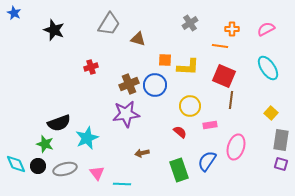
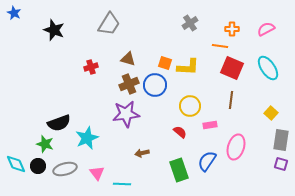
brown triangle: moved 10 px left, 20 px down
orange square: moved 3 px down; rotated 16 degrees clockwise
red square: moved 8 px right, 8 px up
